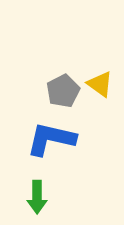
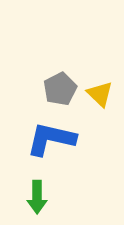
yellow triangle: moved 10 px down; rotated 8 degrees clockwise
gray pentagon: moved 3 px left, 2 px up
